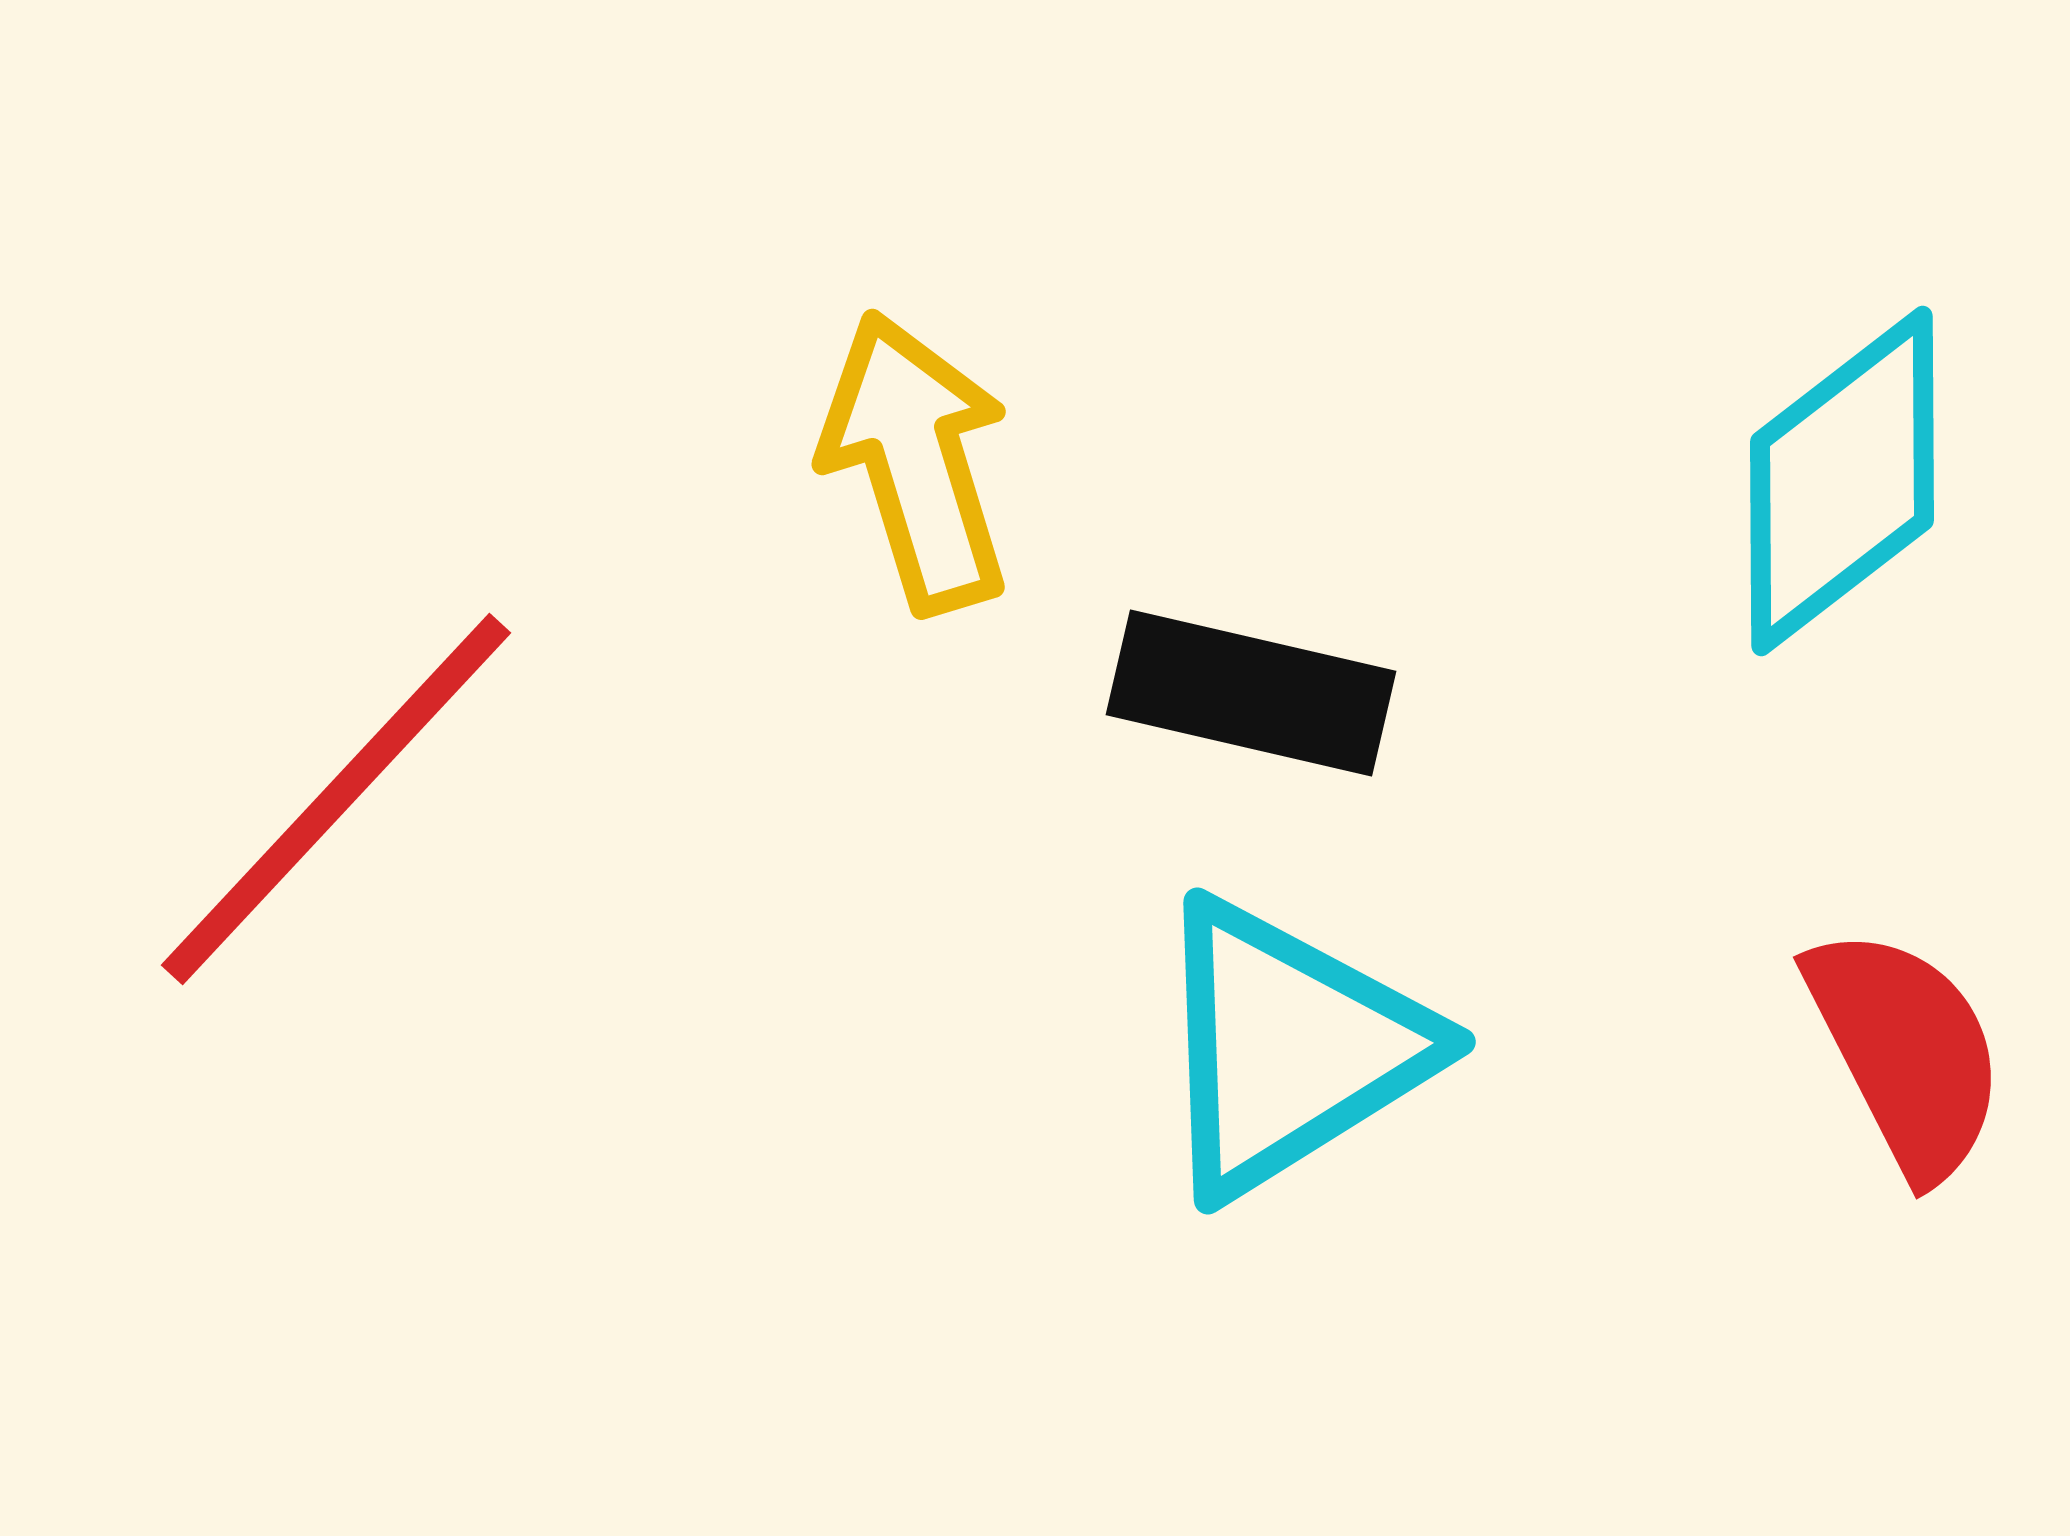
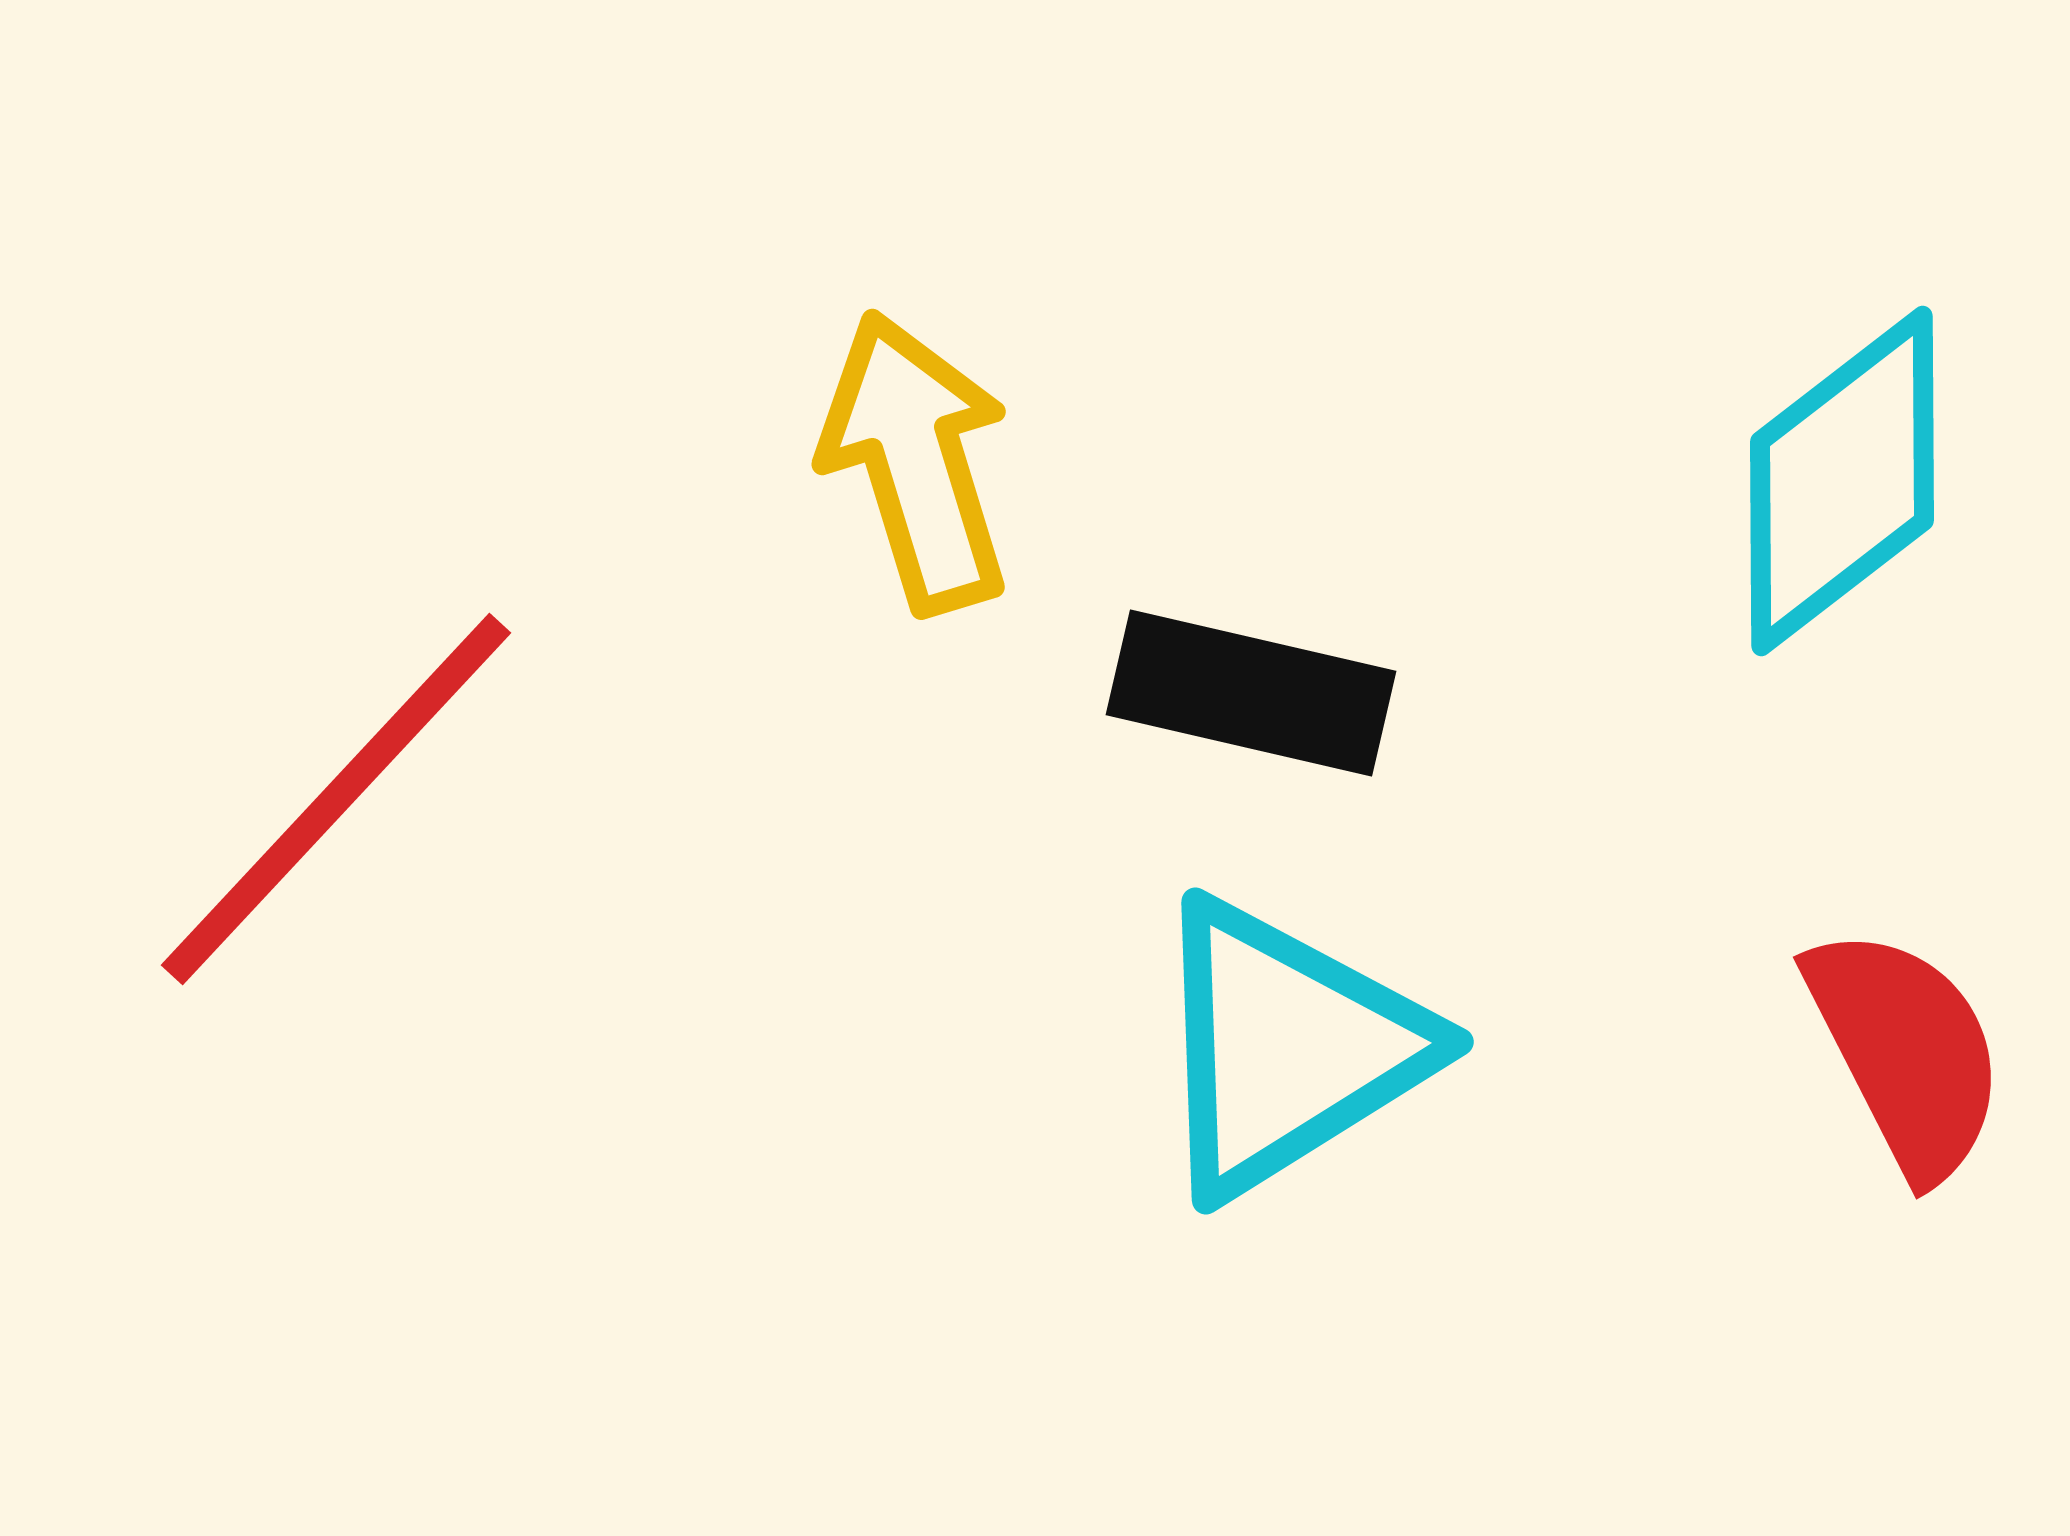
cyan triangle: moved 2 px left
